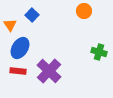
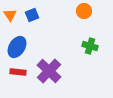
blue square: rotated 24 degrees clockwise
orange triangle: moved 10 px up
blue ellipse: moved 3 px left, 1 px up
green cross: moved 9 px left, 6 px up
red rectangle: moved 1 px down
